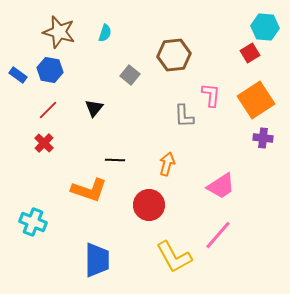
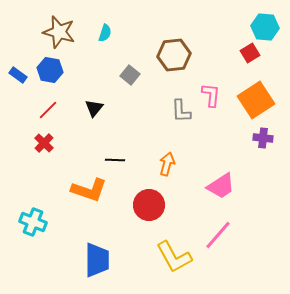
gray L-shape: moved 3 px left, 5 px up
